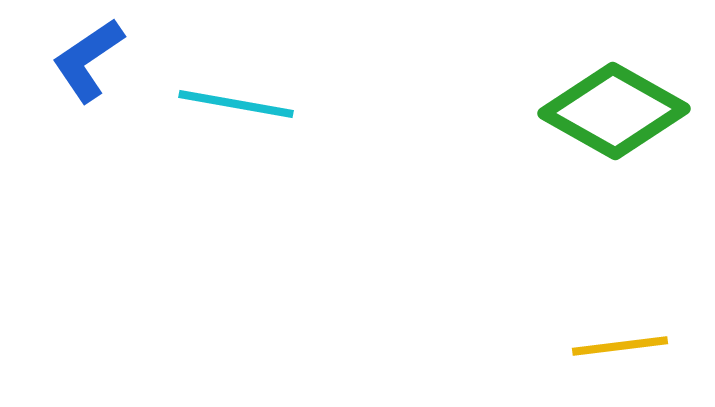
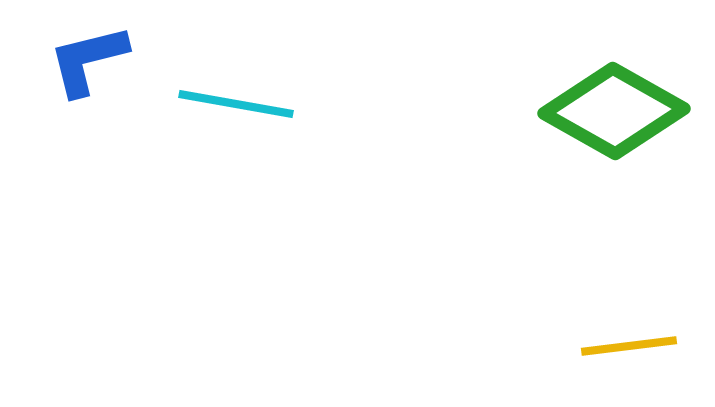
blue L-shape: rotated 20 degrees clockwise
yellow line: moved 9 px right
